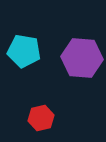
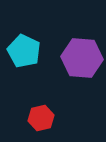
cyan pentagon: rotated 16 degrees clockwise
